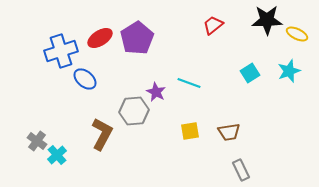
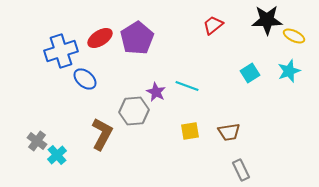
yellow ellipse: moved 3 px left, 2 px down
cyan line: moved 2 px left, 3 px down
